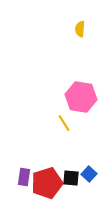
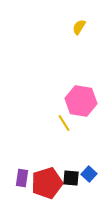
yellow semicircle: moved 1 px left, 2 px up; rotated 28 degrees clockwise
pink hexagon: moved 4 px down
purple rectangle: moved 2 px left, 1 px down
